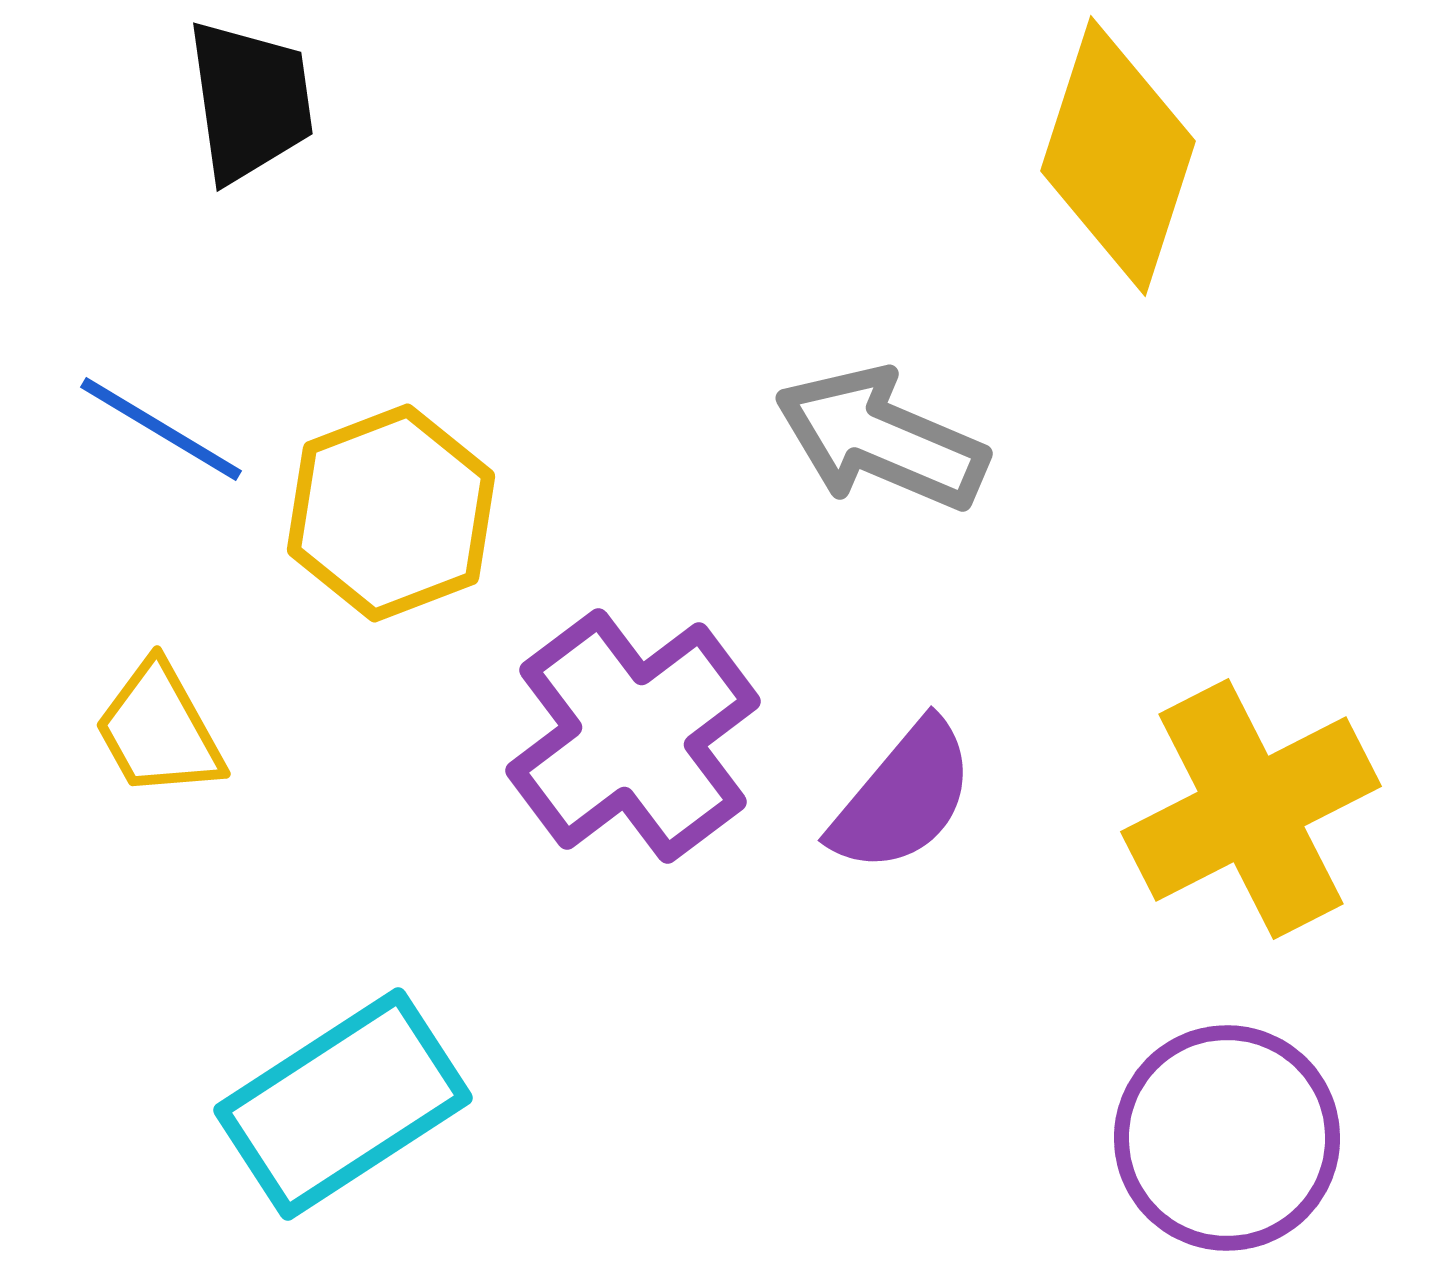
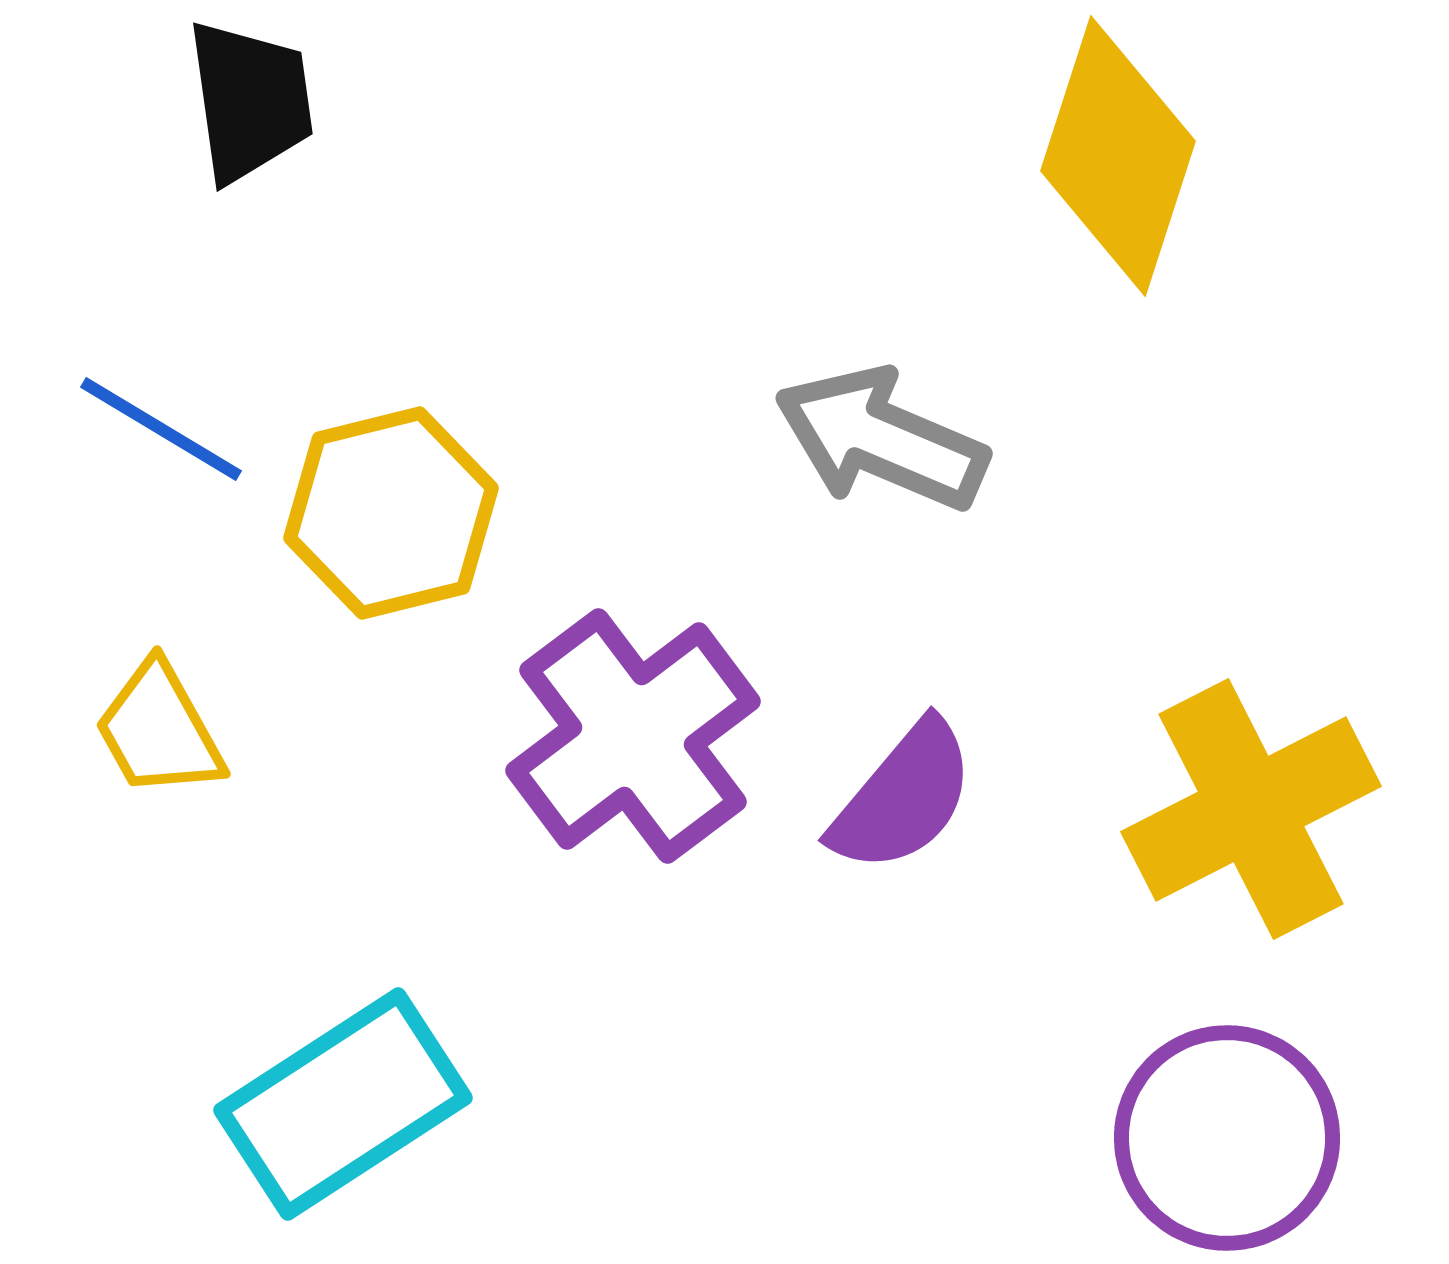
yellow hexagon: rotated 7 degrees clockwise
